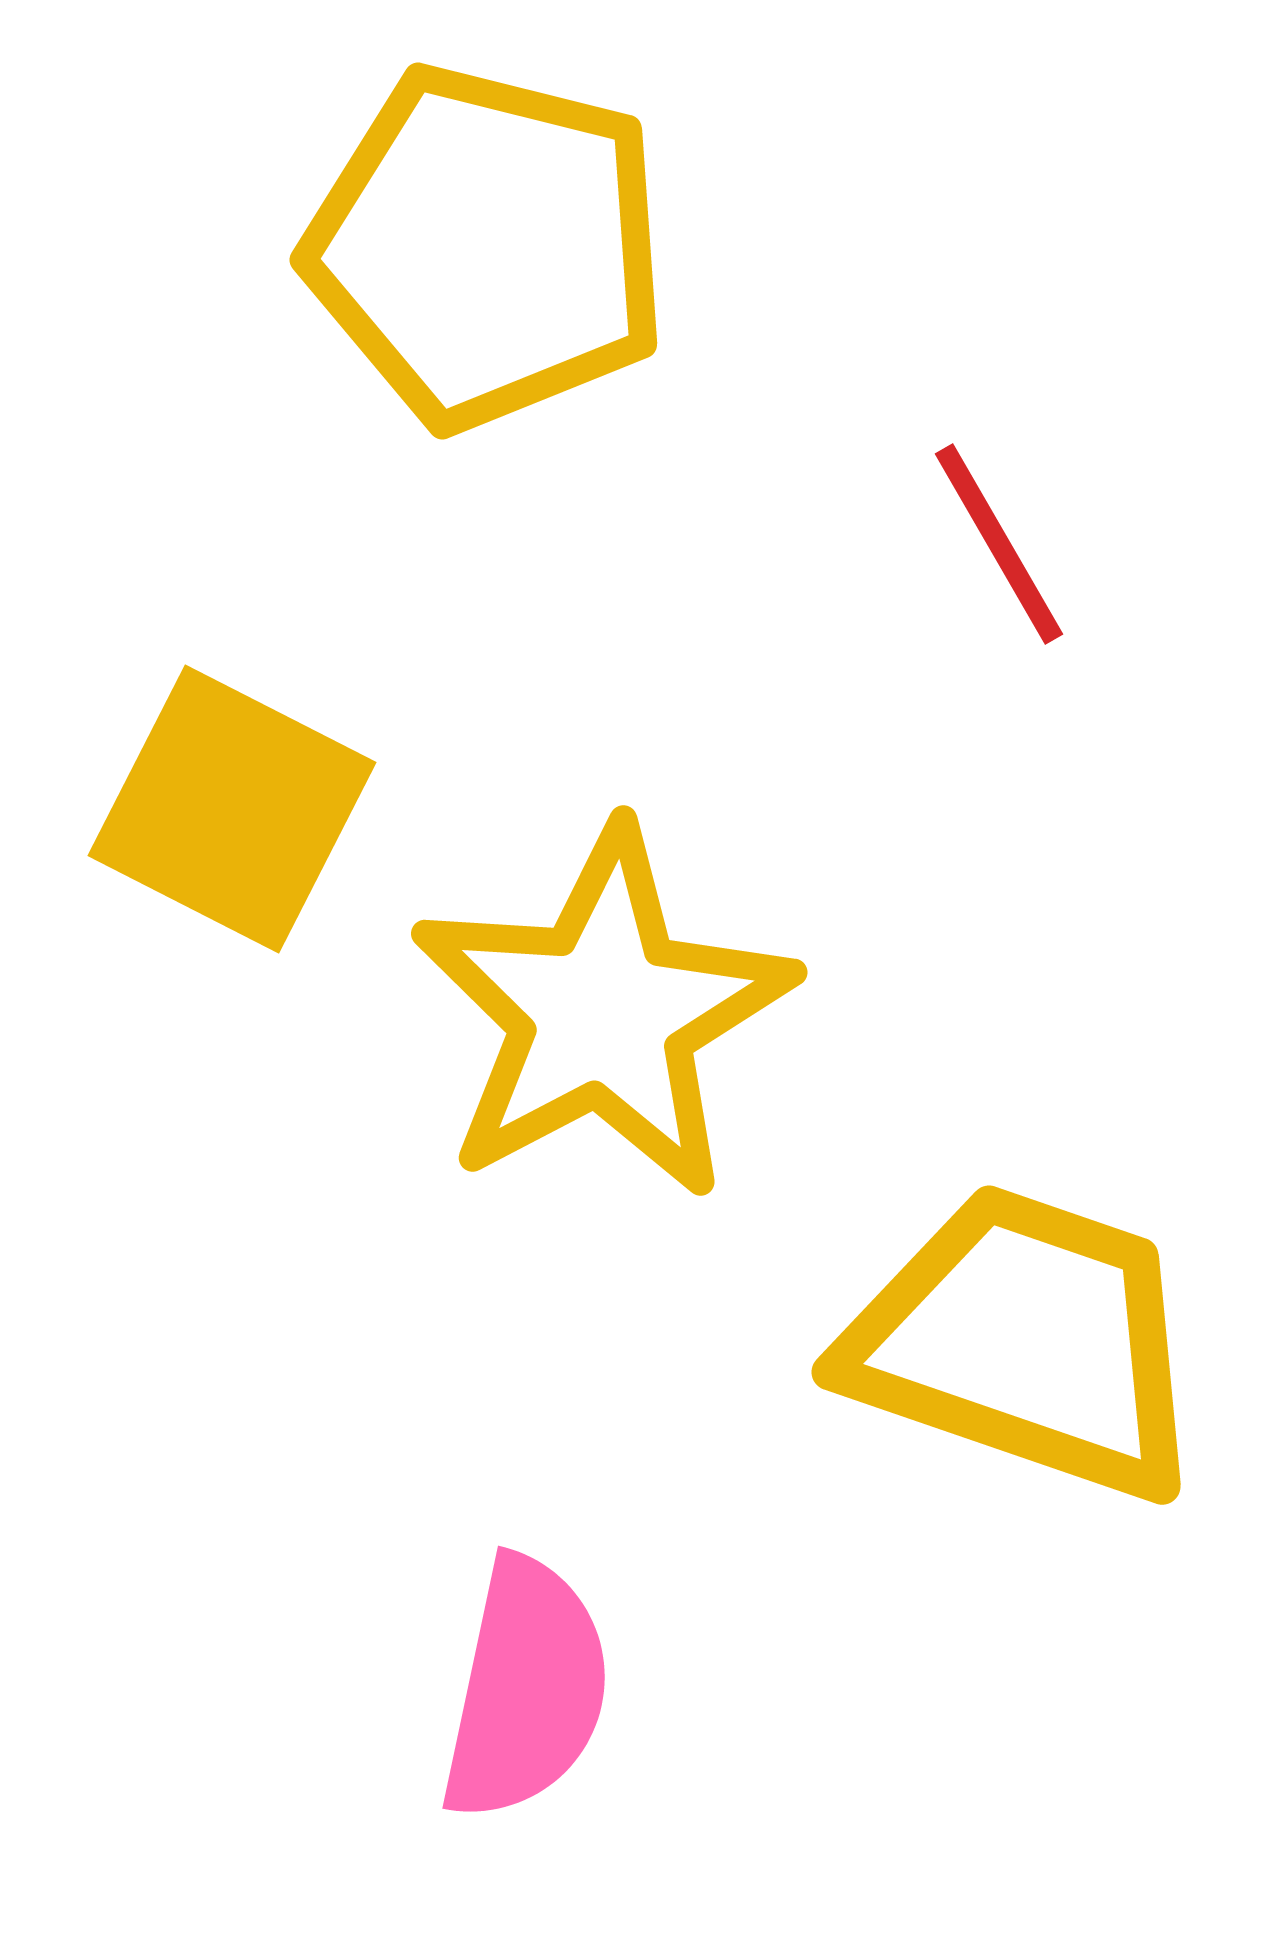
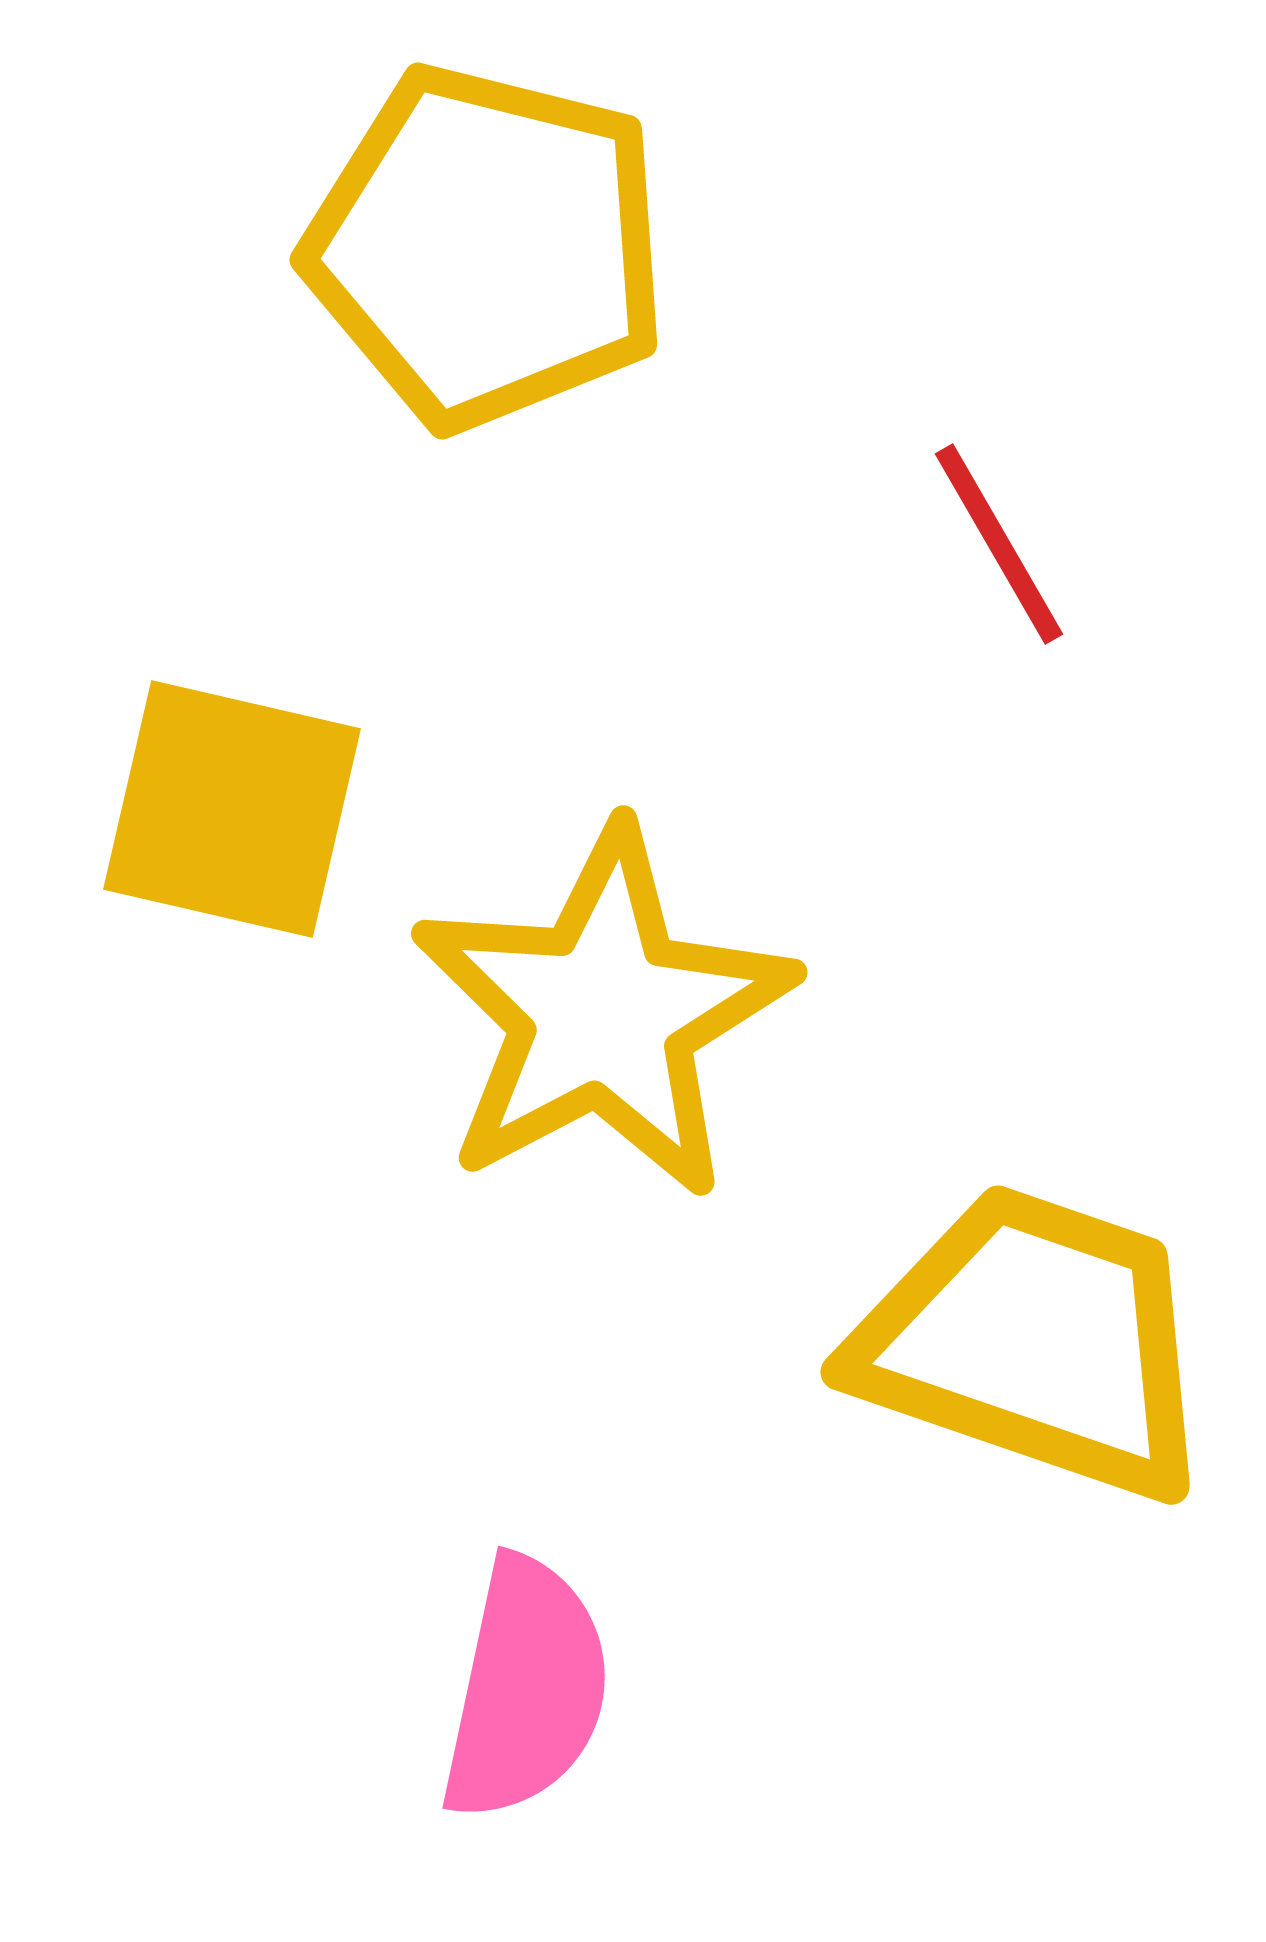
yellow square: rotated 14 degrees counterclockwise
yellow trapezoid: moved 9 px right
